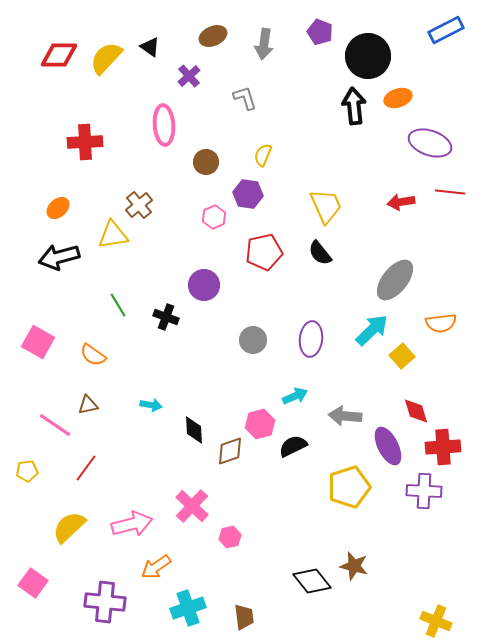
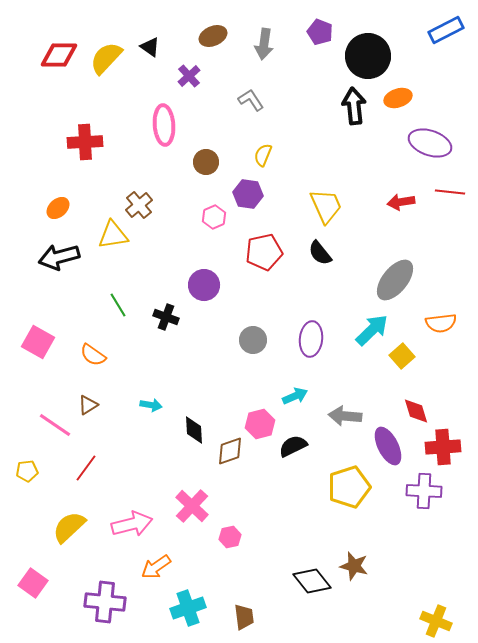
gray L-shape at (245, 98): moved 6 px right, 2 px down; rotated 16 degrees counterclockwise
brown triangle at (88, 405): rotated 20 degrees counterclockwise
